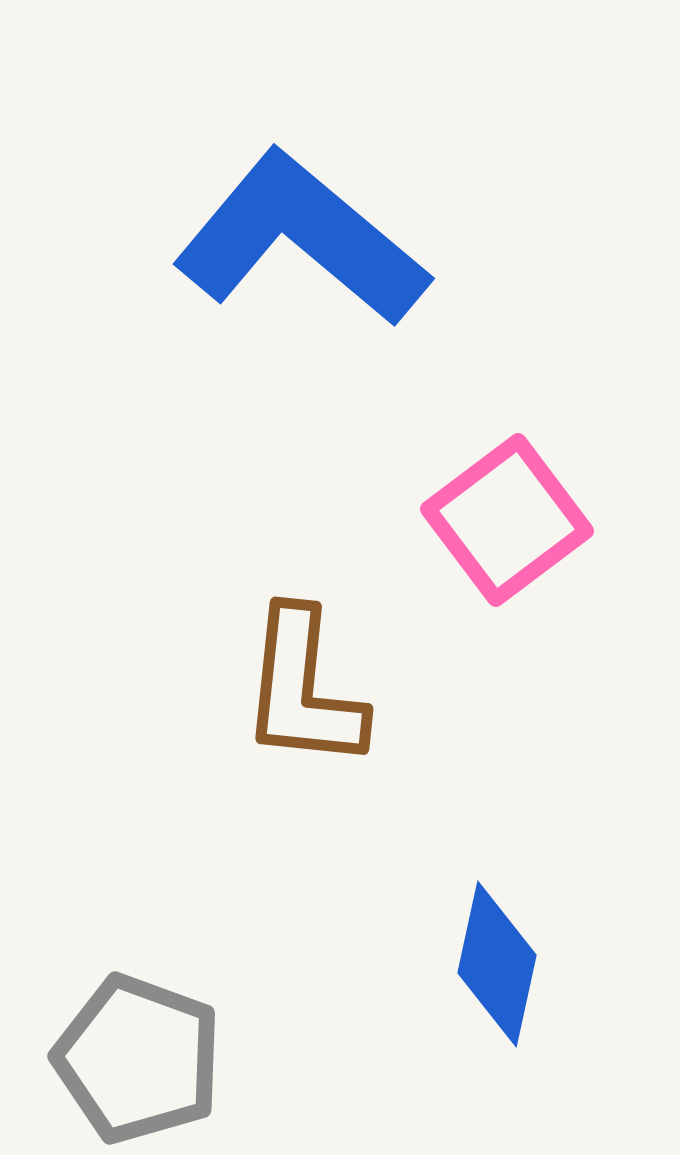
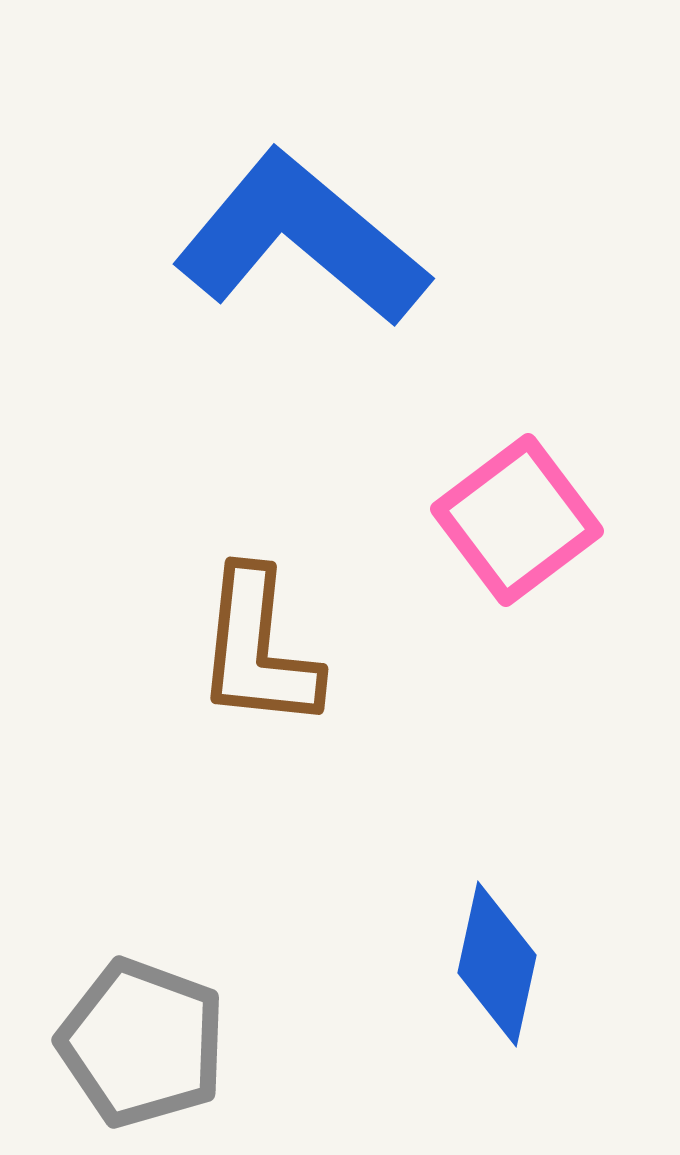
pink square: moved 10 px right
brown L-shape: moved 45 px left, 40 px up
gray pentagon: moved 4 px right, 16 px up
